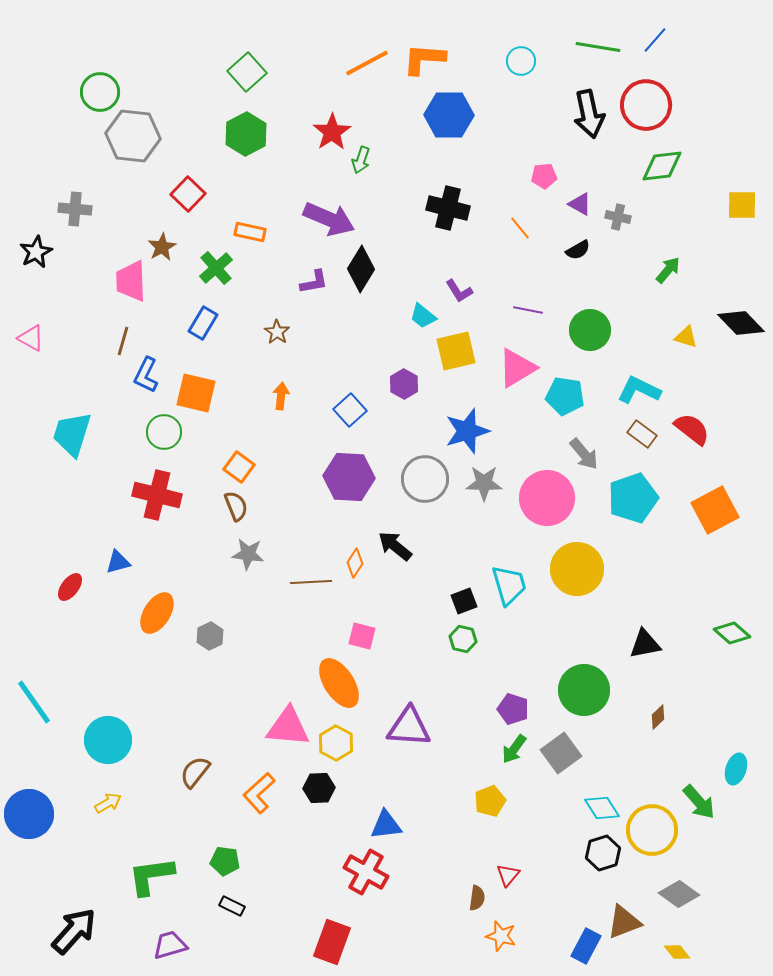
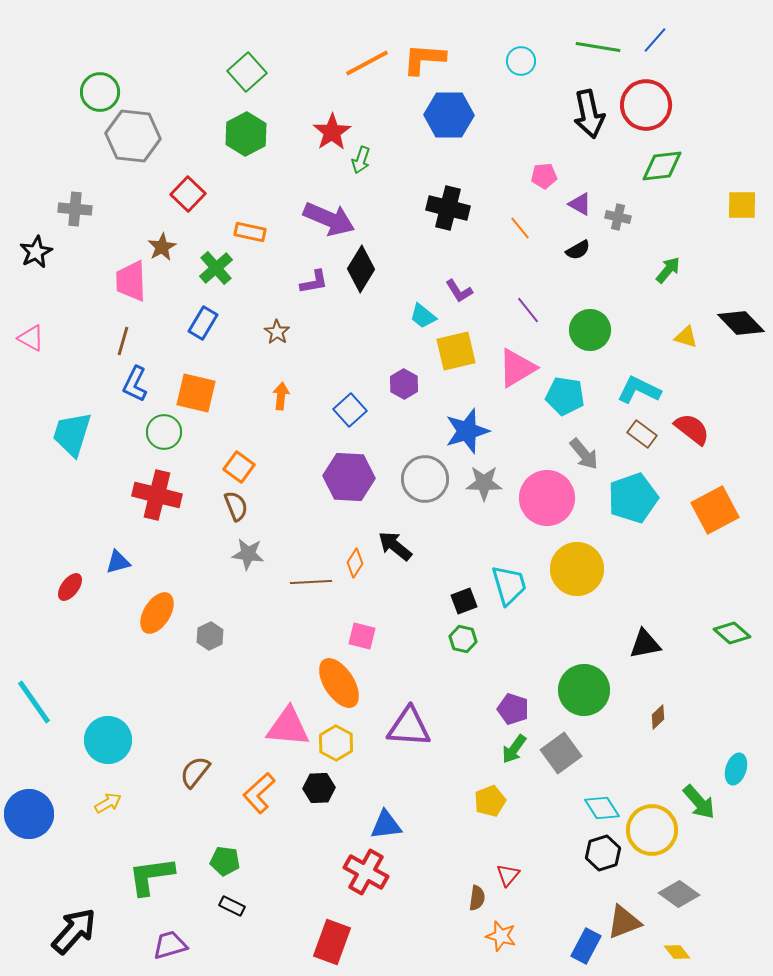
purple line at (528, 310): rotated 40 degrees clockwise
blue L-shape at (146, 375): moved 11 px left, 9 px down
